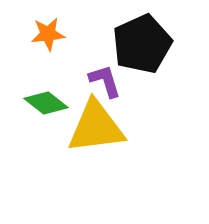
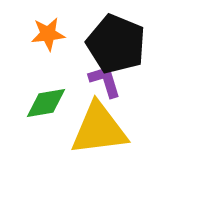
black pentagon: moved 26 px left; rotated 26 degrees counterclockwise
green diamond: rotated 48 degrees counterclockwise
yellow triangle: moved 3 px right, 2 px down
